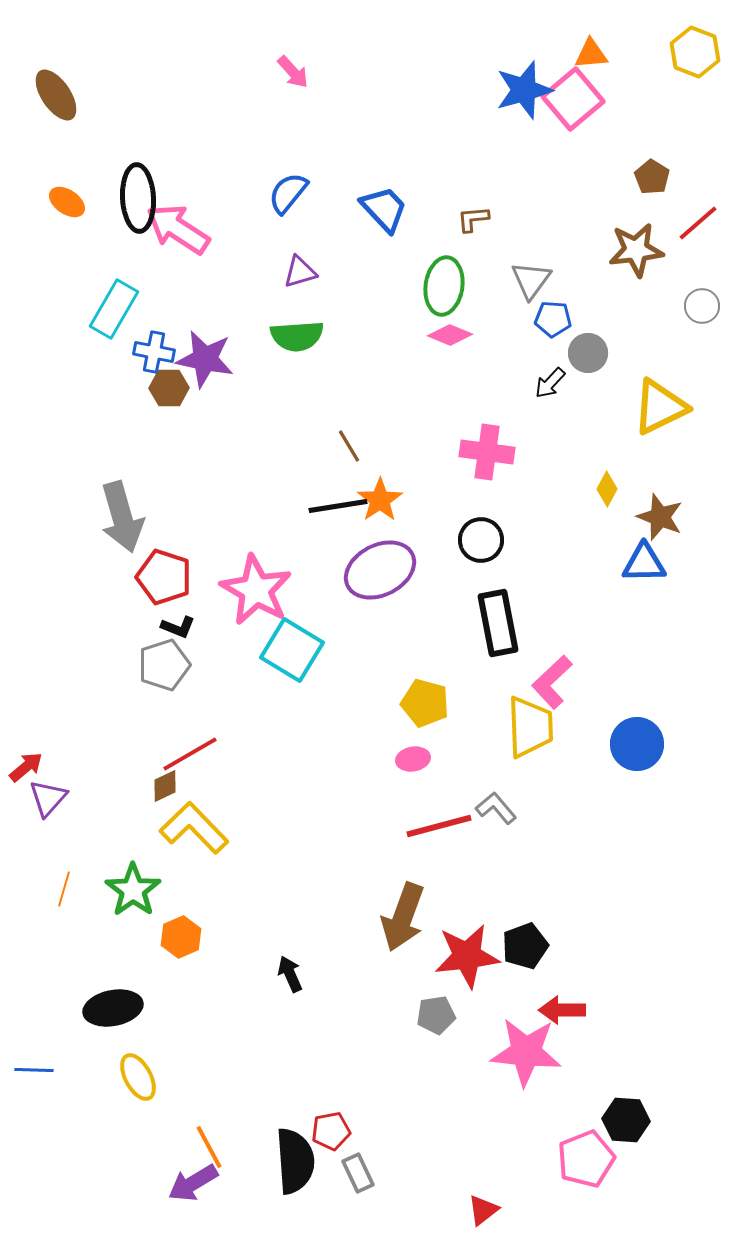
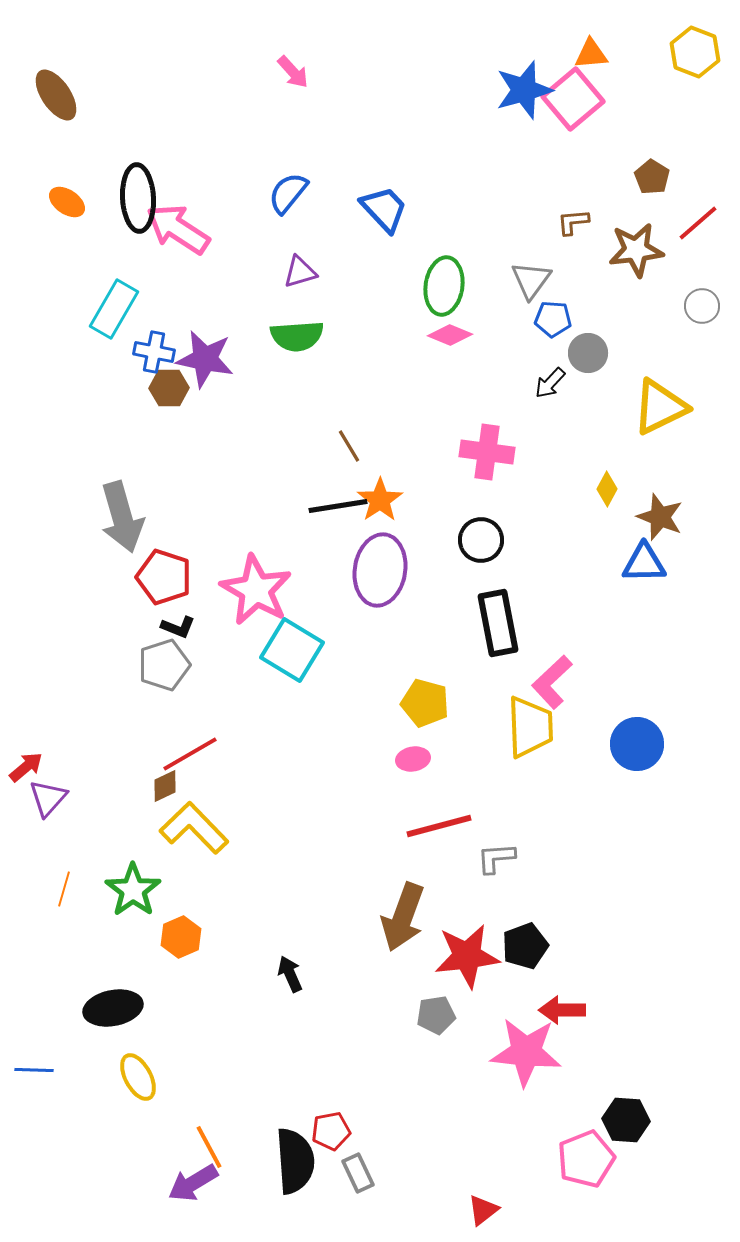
brown L-shape at (473, 219): moved 100 px right, 3 px down
purple ellipse at (380, 570): rotated 54 degrees counterclockwise
gray L-shape at (496, 808): moved 50 px down; rotated 54 degrees counterclockwise
